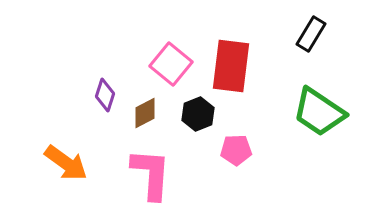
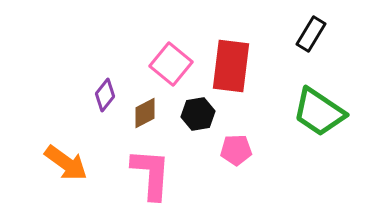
purple diamond: rotated 20 degrees clockwise
black hexagon: rotated 12 degrees clockwise
